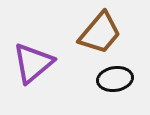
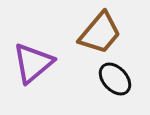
black ellipse: rotated 56 degrees clockwise
